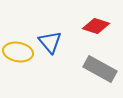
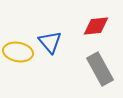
red diamond: rotated 24 degrees counterclockwise
gray rectangle: rotated 32 degrees clockwise
